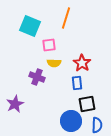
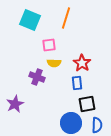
cyan square: moved 6 px up
blue circle: moved 2 px down
